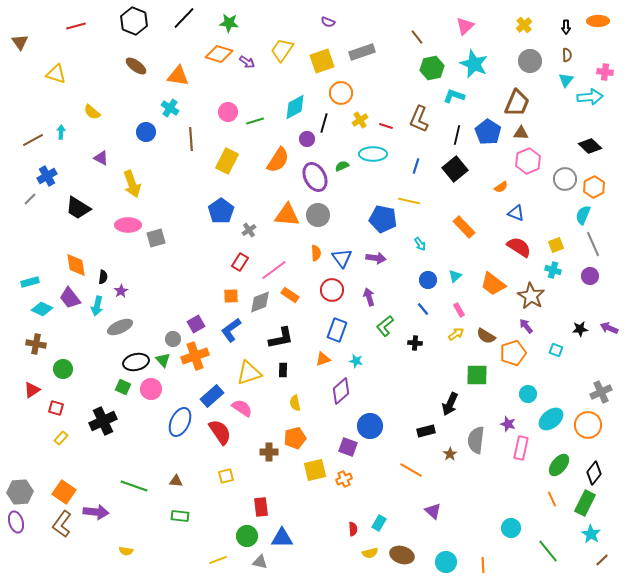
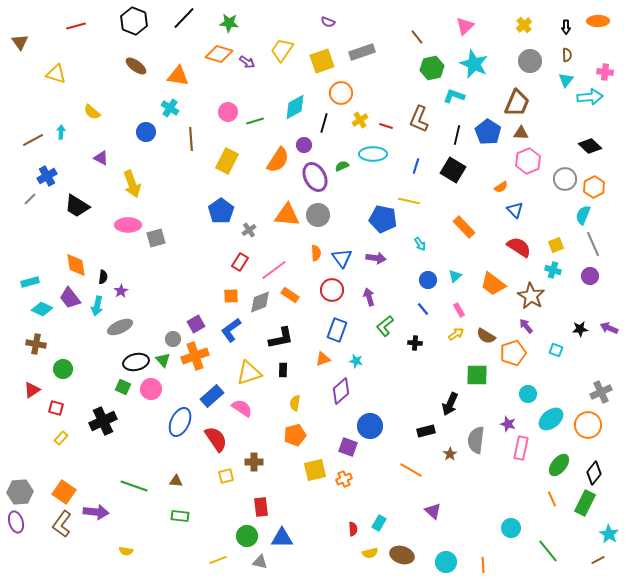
purple circle at (307, 139): moved 3 px left, 6 px down
black square at (455, 169): moved 2 px left, 1 px down; rotated 20 degrees counterclockwise
black trapezoid at (78, 208): moved 1 px left, 2 px up
blue triangle at (516, 213): moved 1 px left, 3 px up; rotated 24 degrees clockwise
yellow semicircle at (295, 403): rotated 21 degrees clockwise
red semicircle at (220, 432): moved 4 px left, 7 px down
orange pentagon at (295, 438): moved 3 px up
brown cross at (269, 452): moved 15 px left, 10 px down
cyan star at (591, 534): moved 18 px right
brown line at (602, 560): moved 4 px left; rotated 16 degrees clockwise
